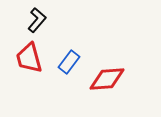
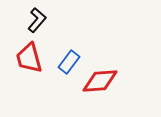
red diamond: moved 7 px left, 2 px down
